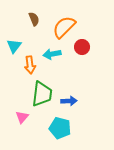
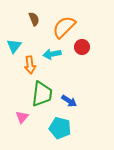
blue arrow: rotated 35 degrees clockwise
